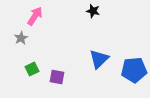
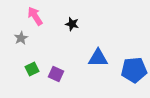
black star: moved 21 px left, 13 px down
pink arrow: rotated 66 degrees counterclockwise
blue triangle: moved 1 px left, 1 px up; rotated 45 degrees clockwise
purple square: moved 1 px left, 3 px up; rotated 14 degrees clockwise
